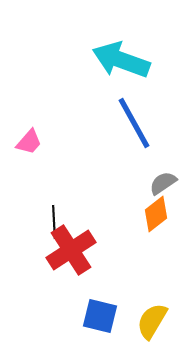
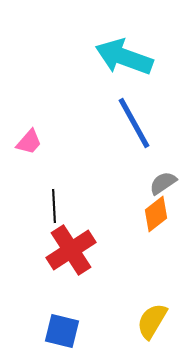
cyan arrow: moved 3 px right, 3 px up
black line: moved 16 px up
blue square: moved 38 px left, 15 px down
